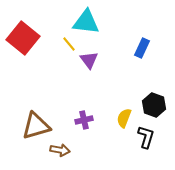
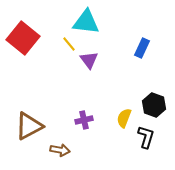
brown triangle: moved 7 px left; rotated 12 degrees counterclockwise
